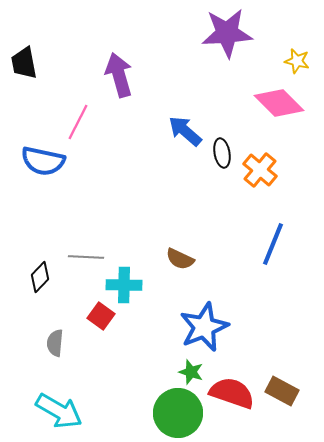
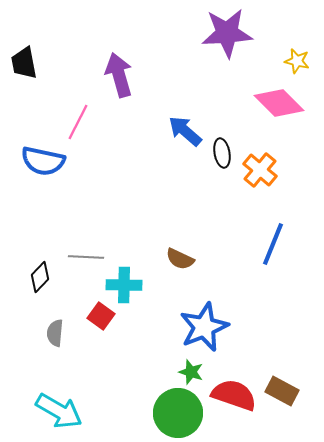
gray semicircle: moved 10 px up
red semicircle: moved 2 px right, 2 px down
